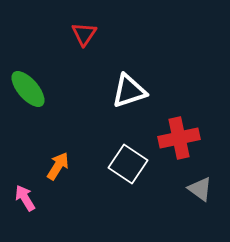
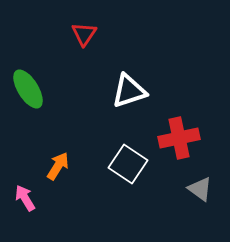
green ellipse: rotated 9 degrees clockwise
